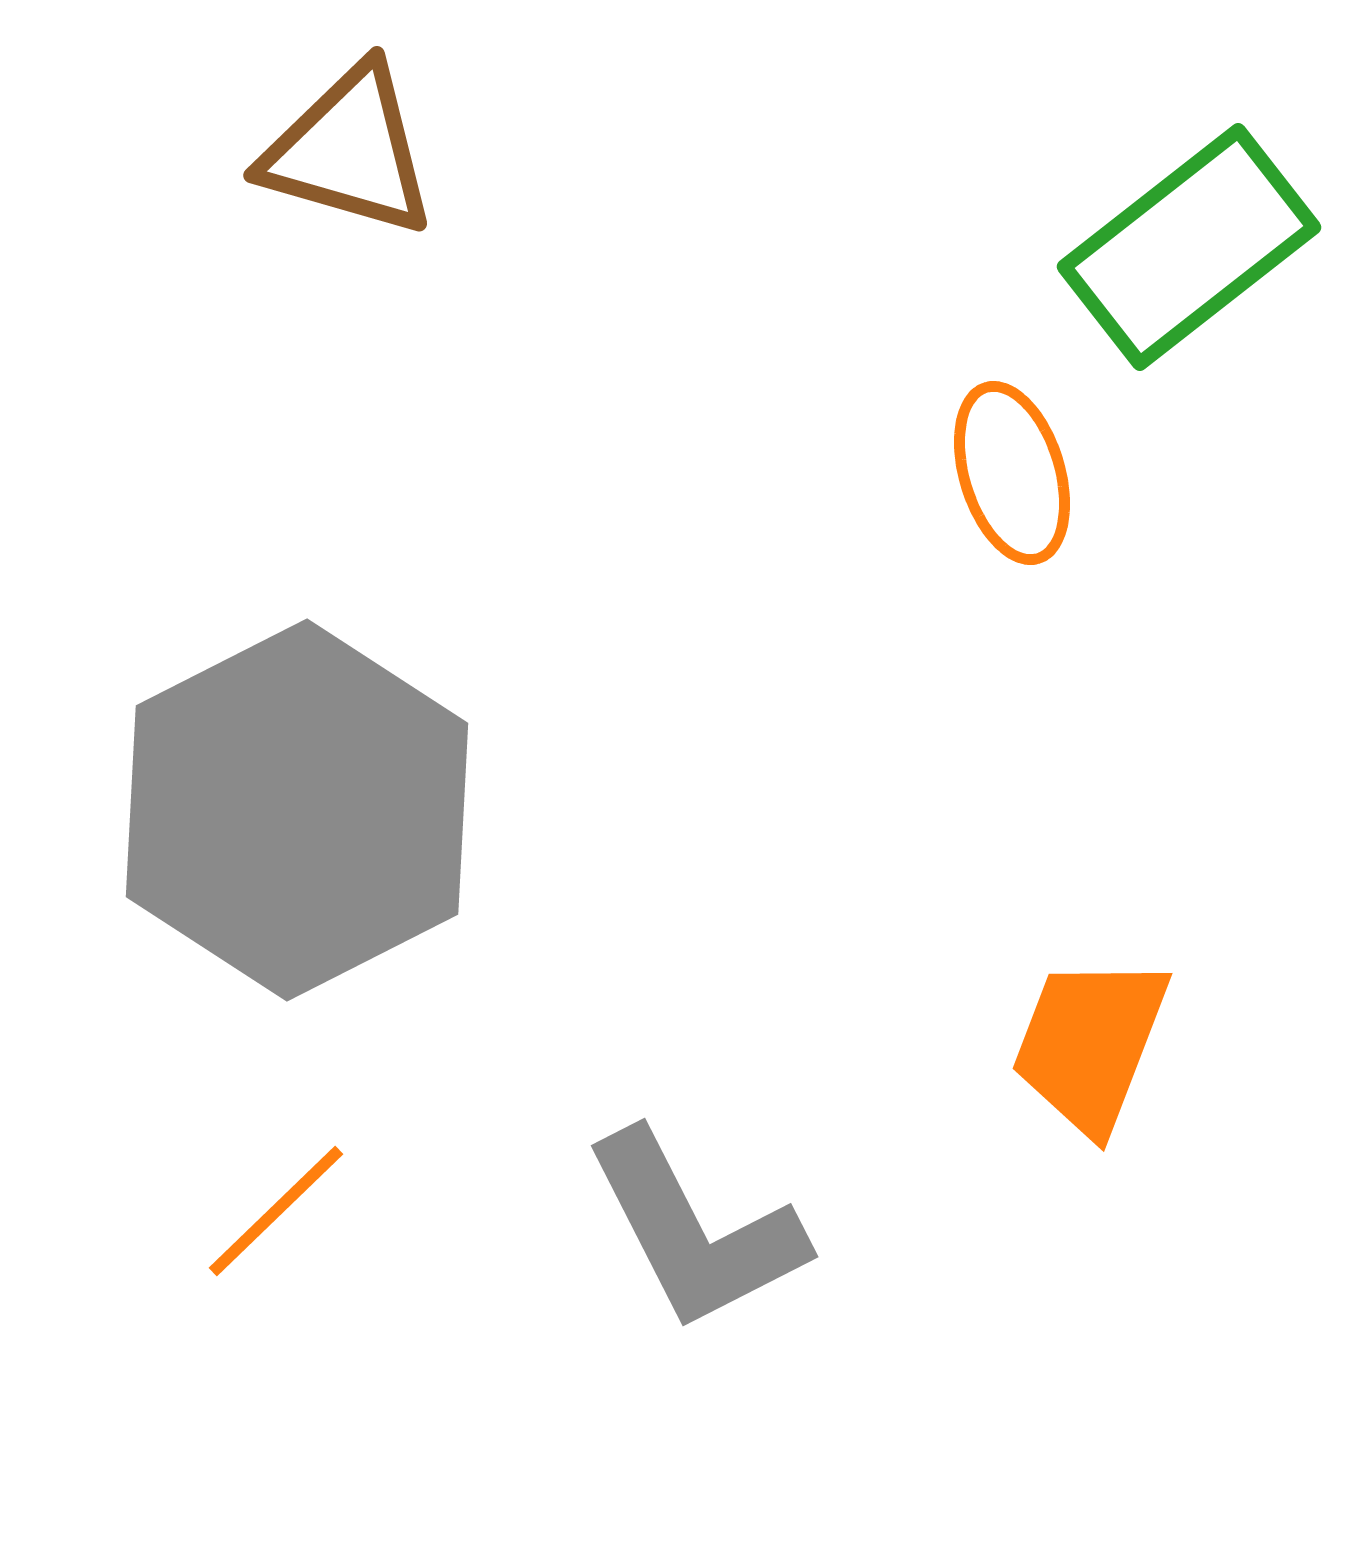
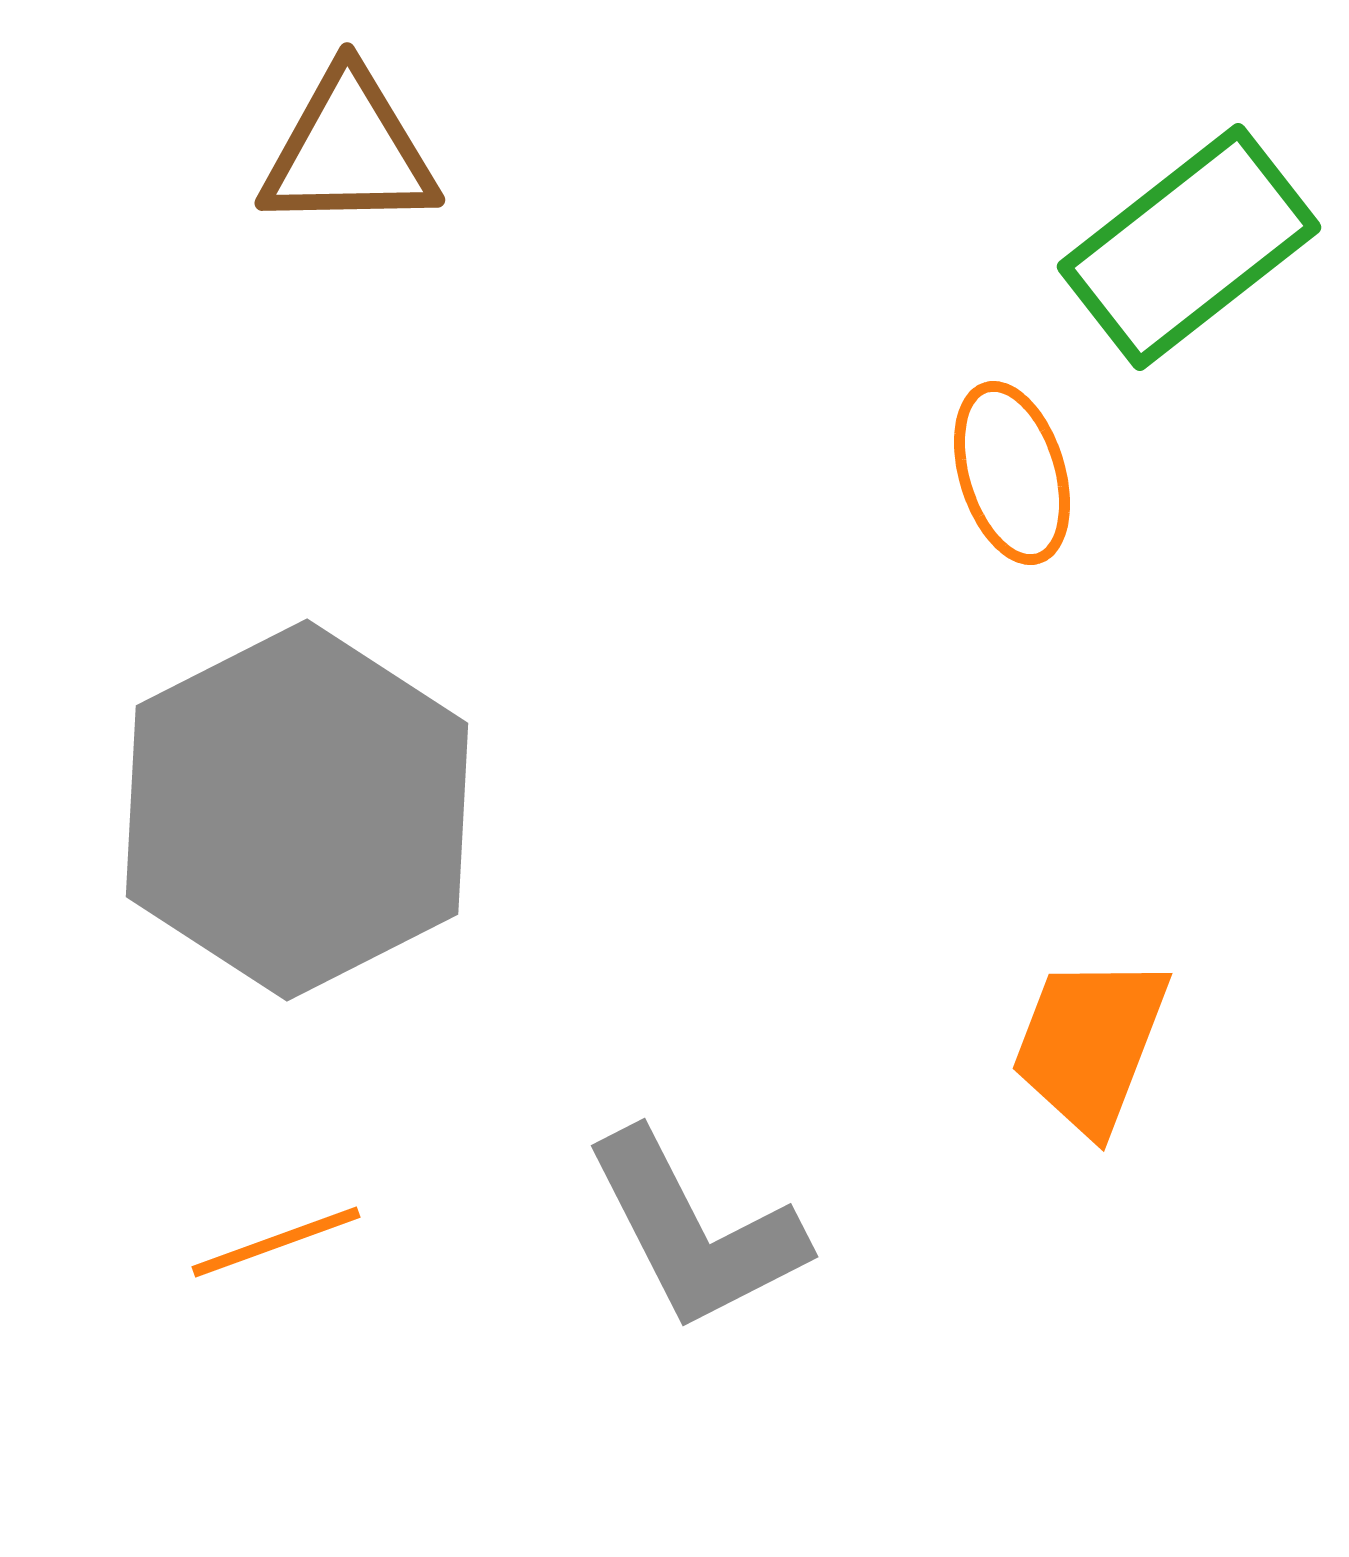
brown triangle: rotated 17 degrees counterclockwise
orange line: moved 31 px down; rotated 24 degrees clockwise
